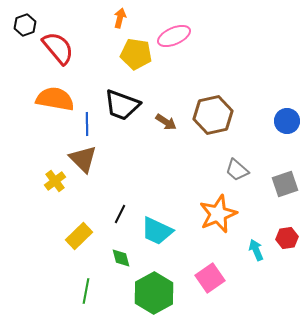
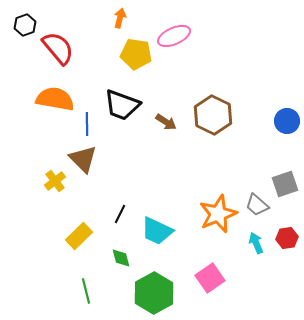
brown hexagon: rotated 21 degrees counterclockwise
gray trapezoid: moved 20 px right, 35 px down
cyan arrow: moved 7 px up
green line: rotated 25 degrees counterclockwise
